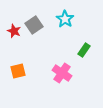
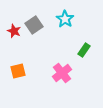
pink cross: rotated 18 degrees clockwise
